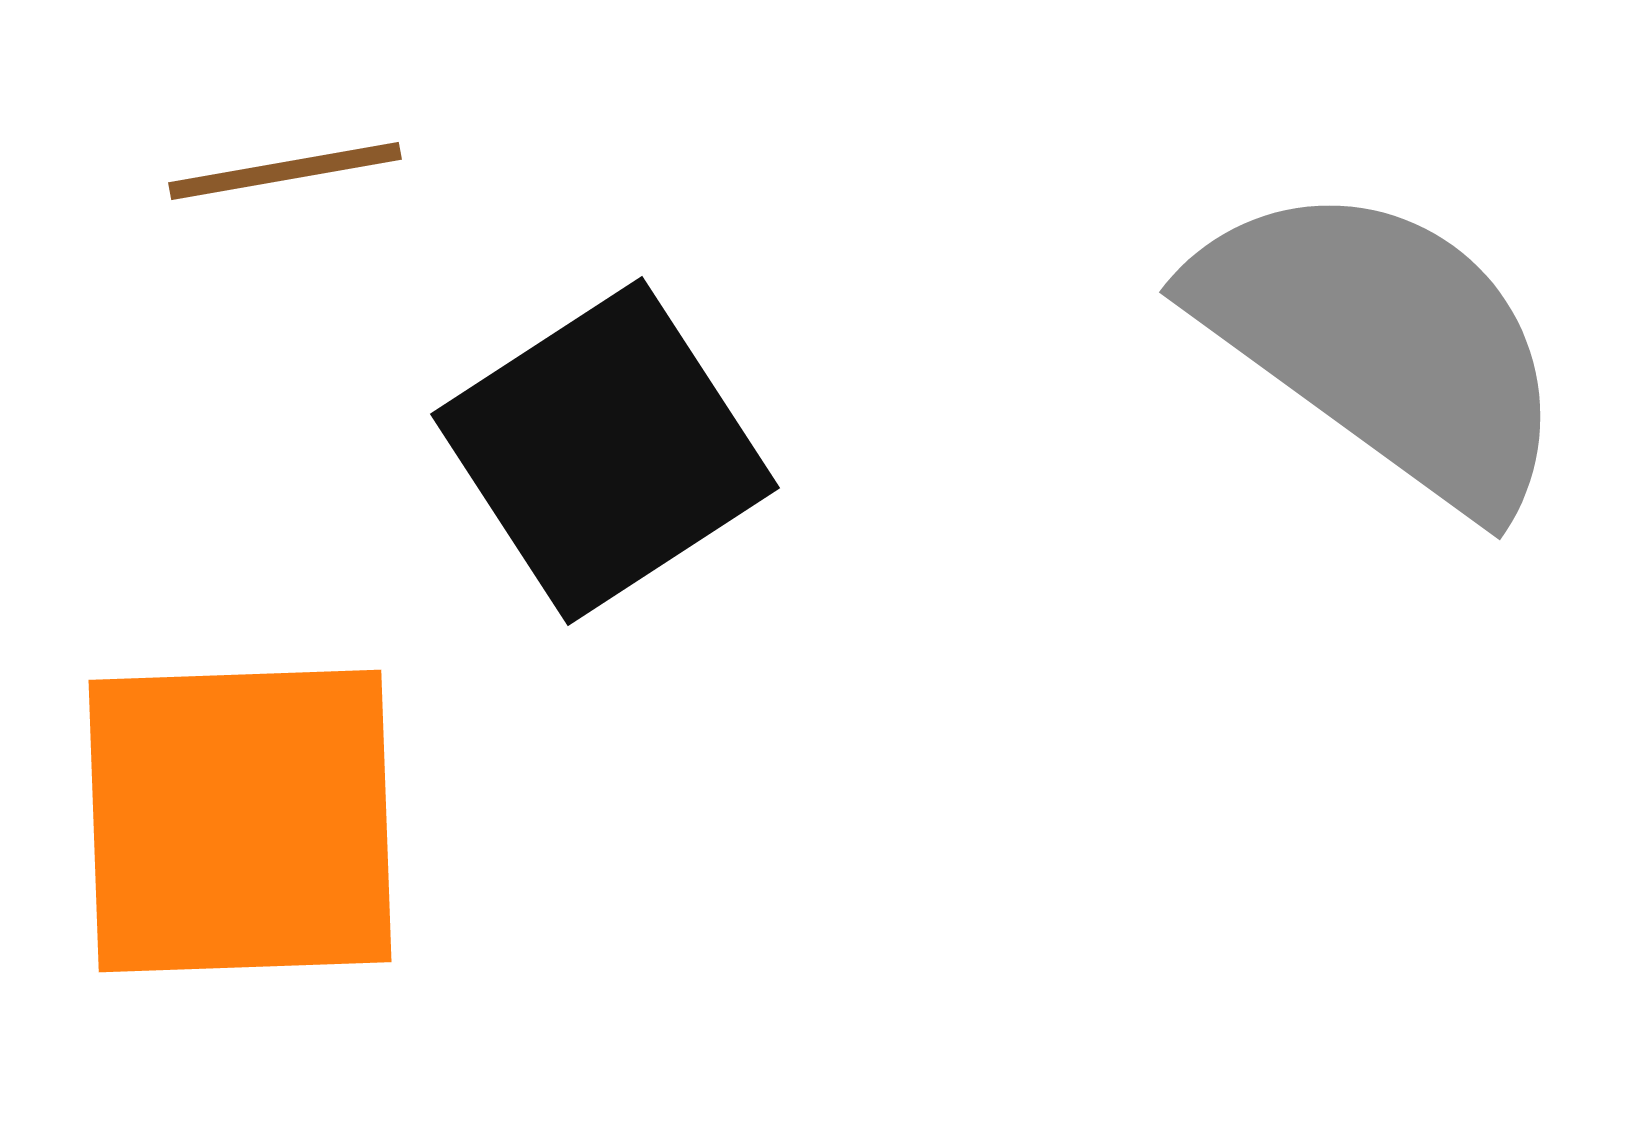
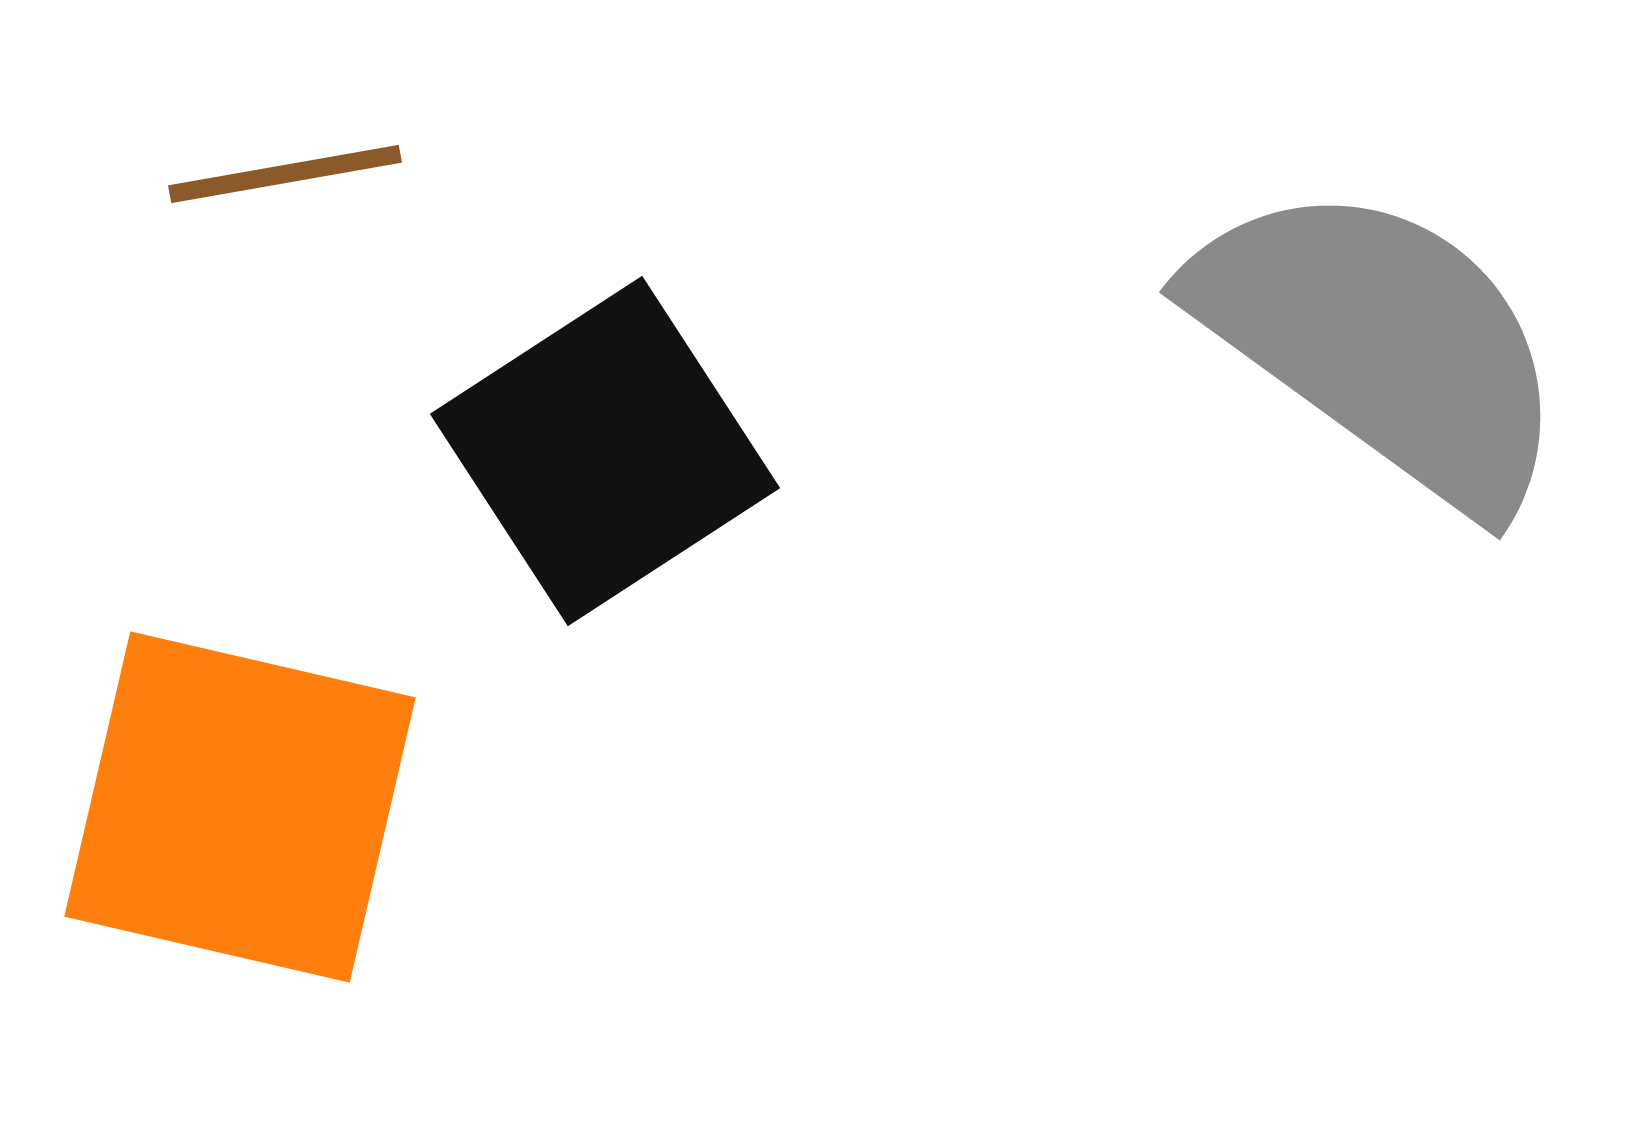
brown line: moved 3 px down
orange square: moved 14 px up; rotated 15 degrees clockwise
